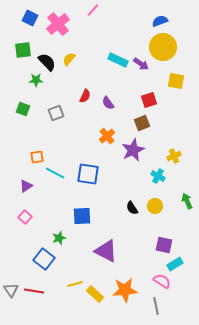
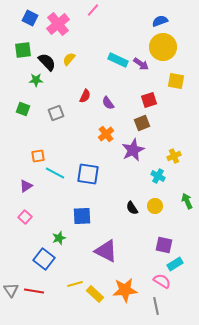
orange cross at (107, 136): moved 1 px left, 2 px up
orange square at (37, 157): moved 1 px right, 1 px up
